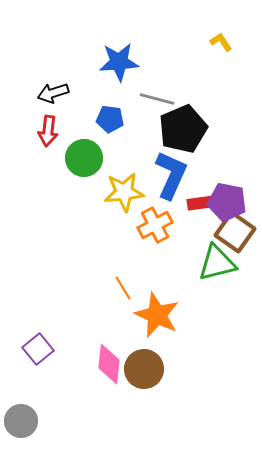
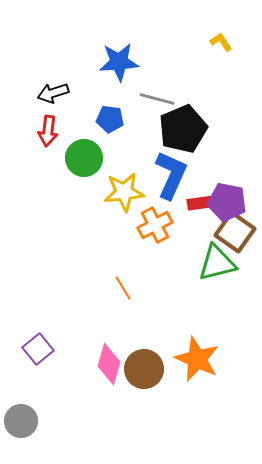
orange star: moved 40 px right, 44 px down
pink diamond: rotated 9 degrees clockwise
